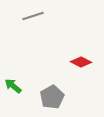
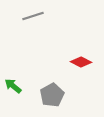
gray pentagon: moved 2 px up
